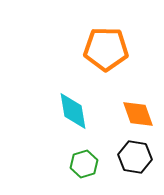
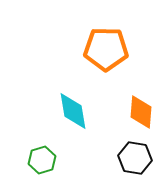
orange diamond: moved 3 px right, 2 px up; rotated 24 degrees clockwise
black hexagon: moved 1 px down
green hexagon: moved 42 px left, 4 px up
